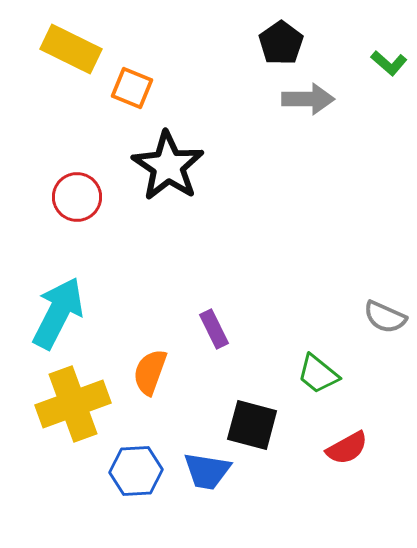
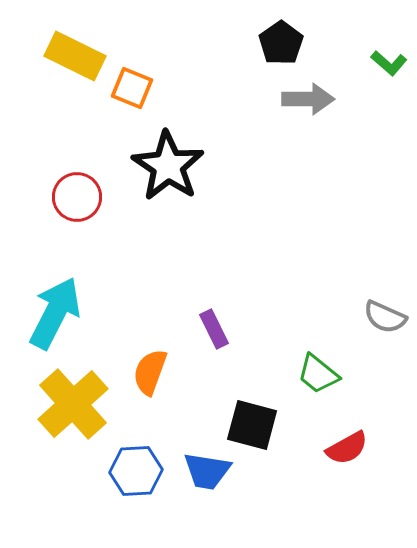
yellow rectangle: moved 4 px right, 7 px down
cyan arrow: moved 3 px left
yellow cross: rotated 22 degrees counterclockwise
